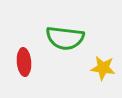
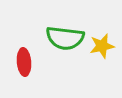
yellow star: moved 1 px left, 22 px up; rotated 20 degrees counterclockwise
